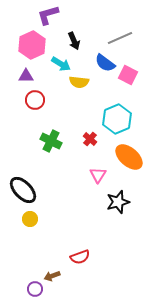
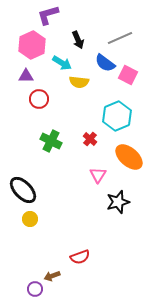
black arrow: moved 4 px right, 1 px up
cyan arrow: moved 1 px right, 1 px up
red circle: moved 4 px right, 1 px up
cyan hexagon: moved 3 px up
